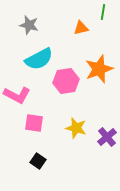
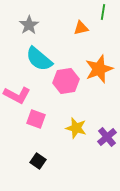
gray star: rotated 24 degrees clockwise
cyan semicircle: rotated 68 degrees clockwise
pink square: moved 2 px right, 4 px up; rotated 12 degrees clockwise
